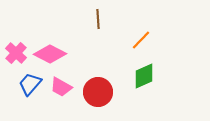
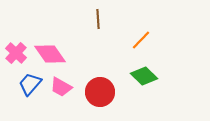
pink diamond: rotated 28 degrees clockwise
green diamond: rotated 68 degrees clockwise
red circle: moved 2 px right
